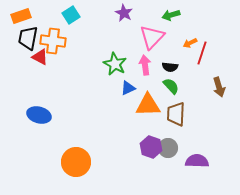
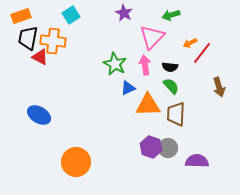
red line: rotated 20 degrees clockwise
blue ellipse: rotated 15 degrees clockwise
